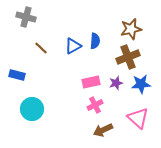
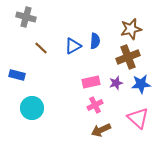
cyan circle: moved 1 px up
brown arrow: moved 2 px left
